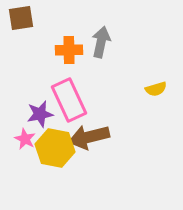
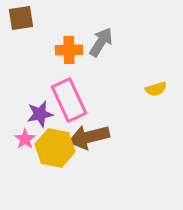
gray arrow: rotated 20 degrees clockwise
pink star: rotated 10 degrees clockwise
